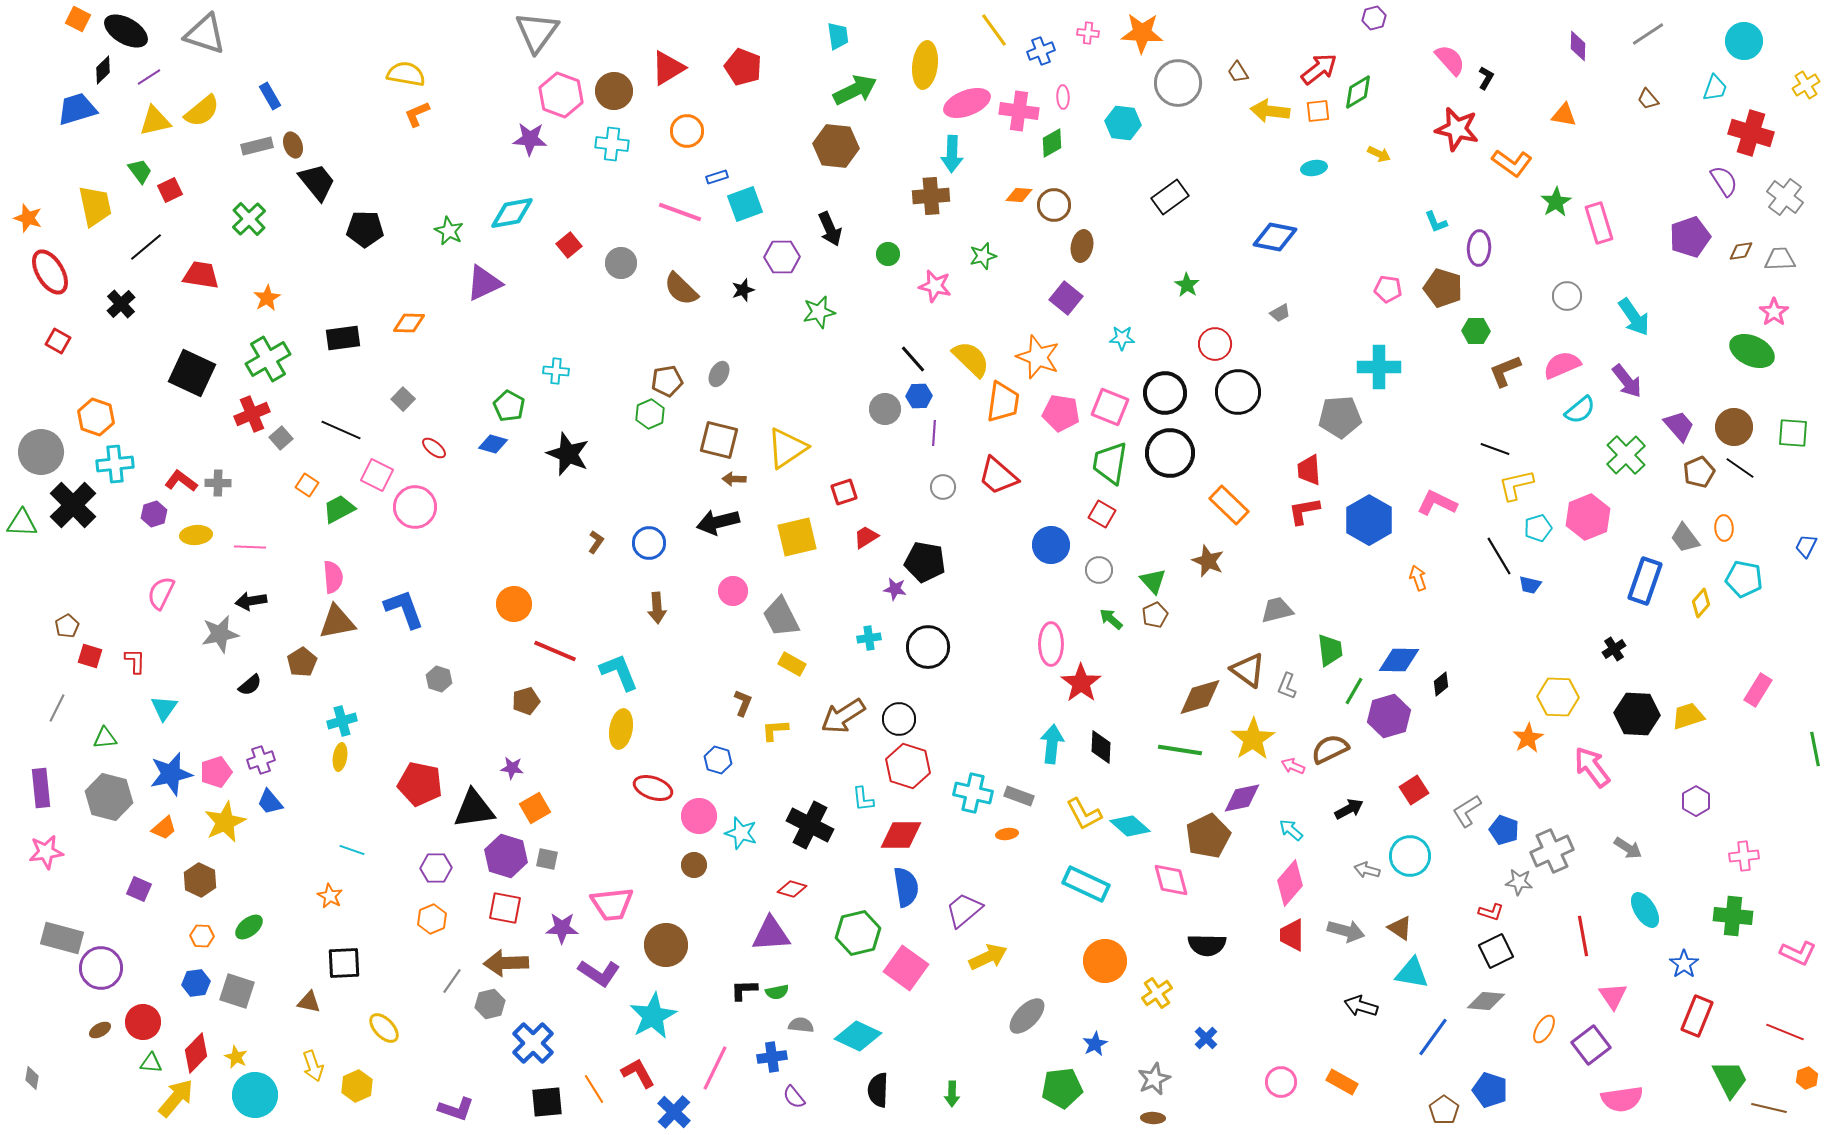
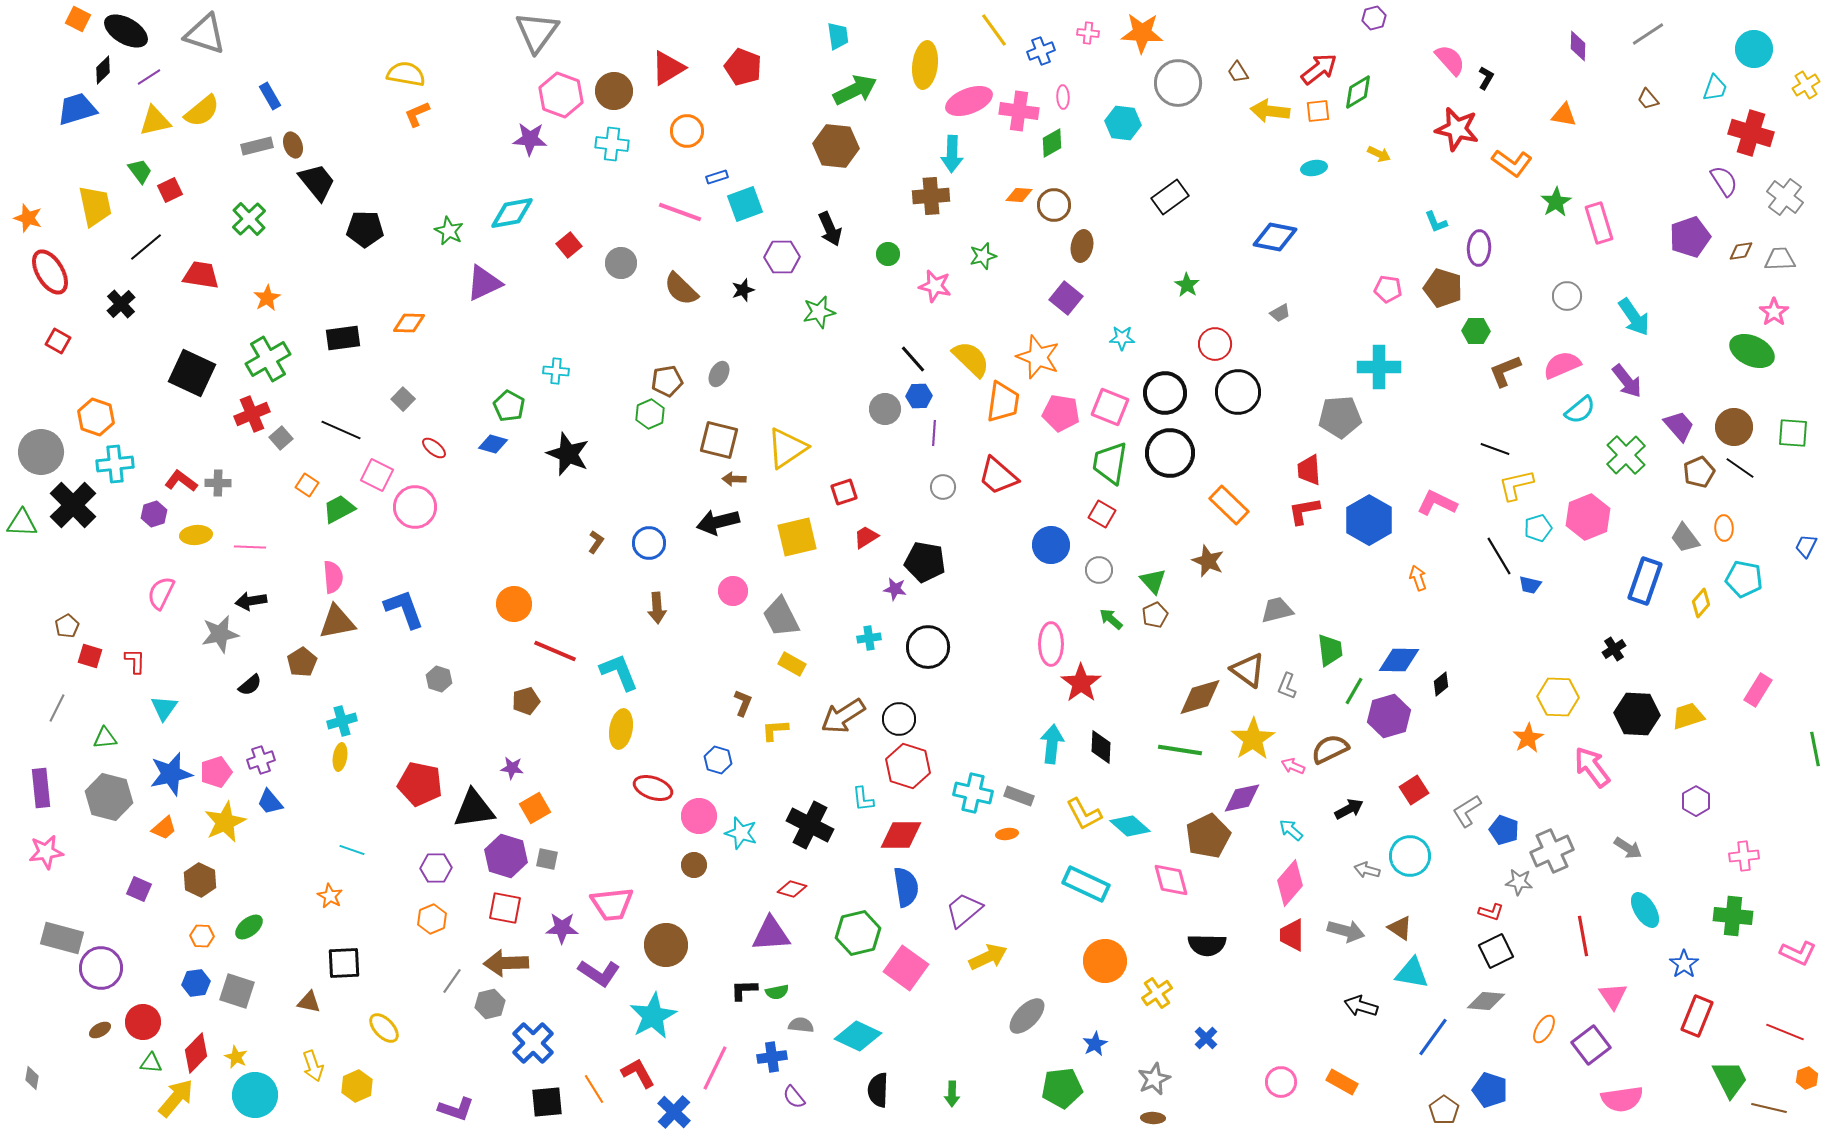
cyan circle at (1744, 41): moved 10 px right, 8 px down
pink ellipse at (967, 103): moved 2 px right, 2 px up
